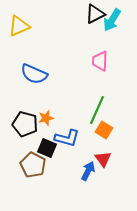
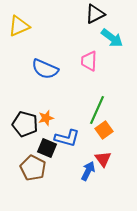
cyan arrow: moved 18 px down; rotated 85 degrees counterclockwise
pink trapezoid: moved 11 px left
blue semicircle: moved 11 px right, 5 px up
orange square: rotated 24 degrees clockwise
brown pentagon: moved 3 px down
